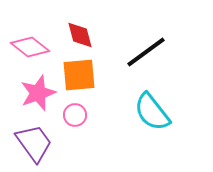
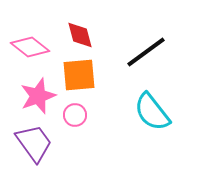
pink star: moved 3 px down
